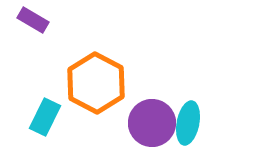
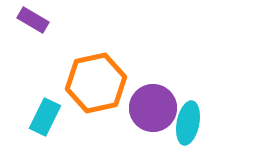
orange hexagon: rotated 20 degrees clockwise
purple circle: moved 1 px right, 15 px up
